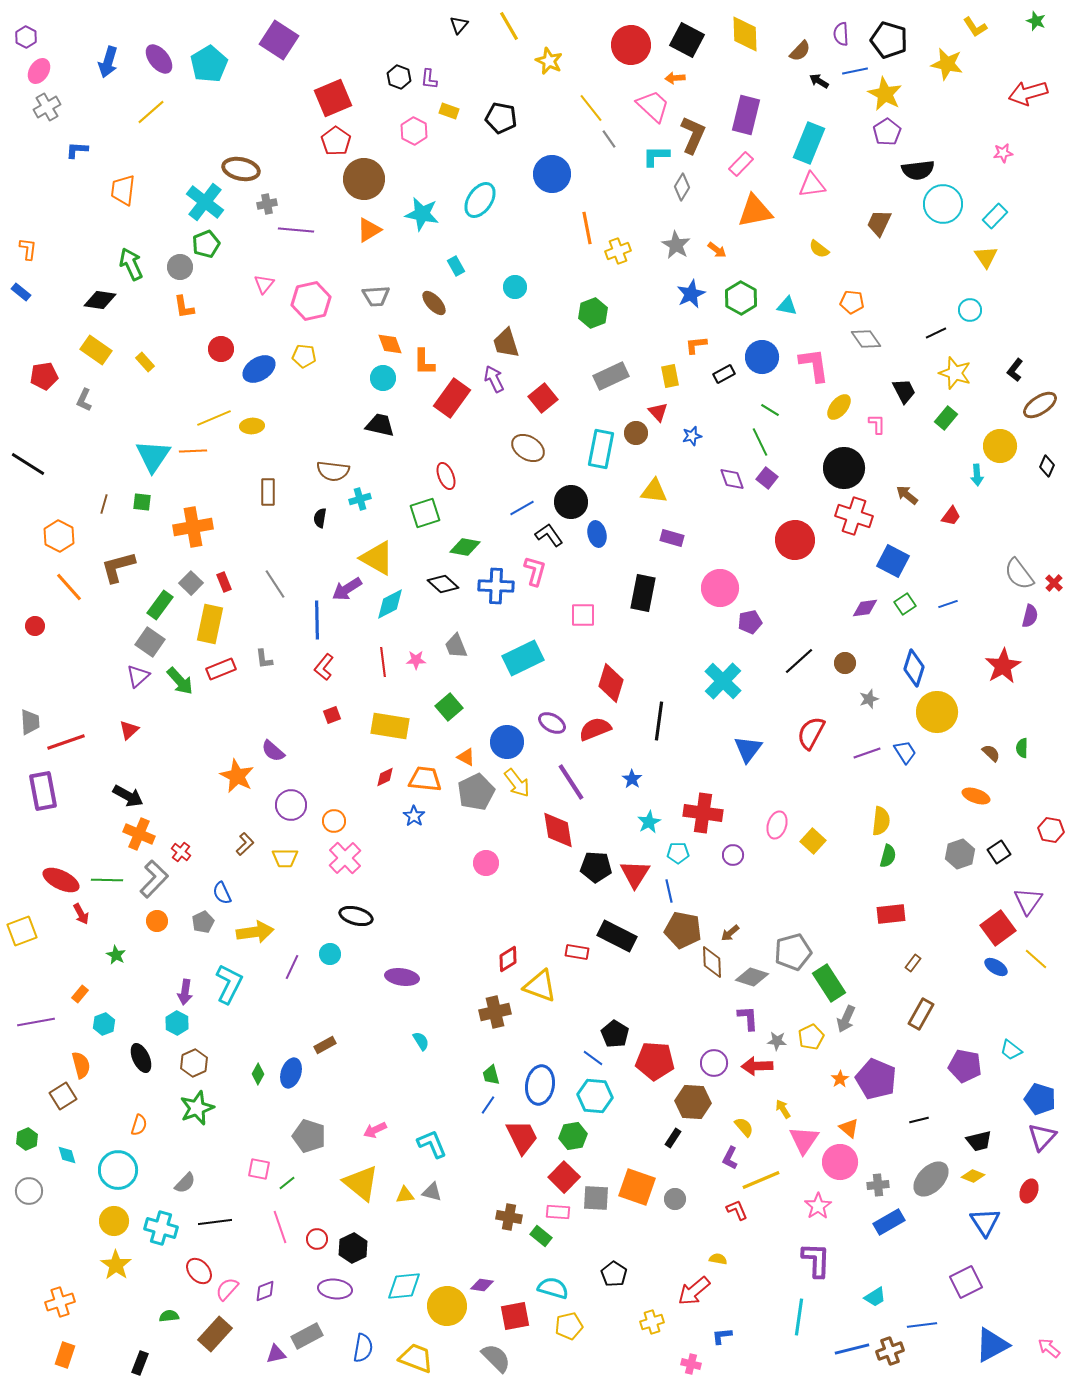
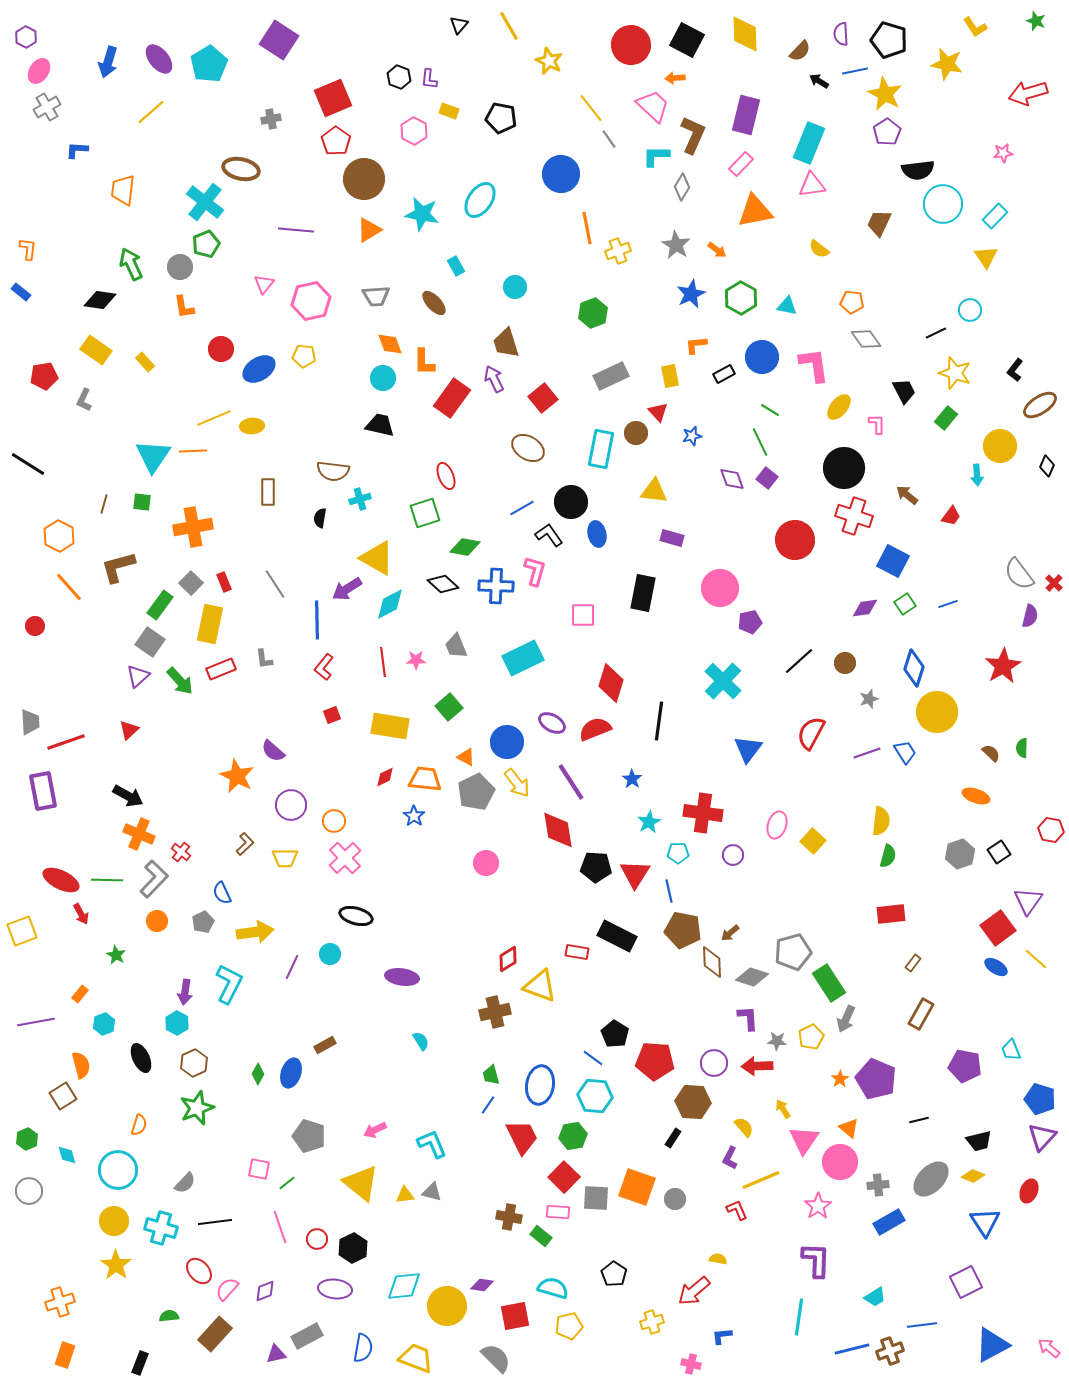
blue circle at (552, 174): moved 9 px right
gray cross at (267, 204): moved 4 px right, 85 px up
cyan trapezoid at (1011, 1050): rotated 30 degrees clockwise
